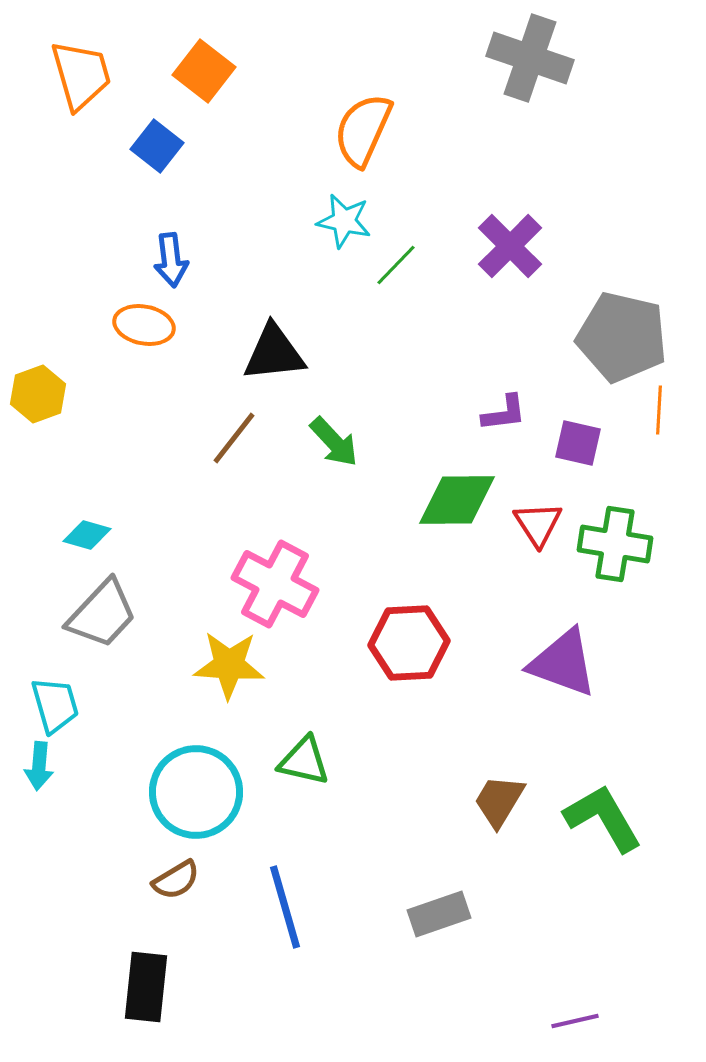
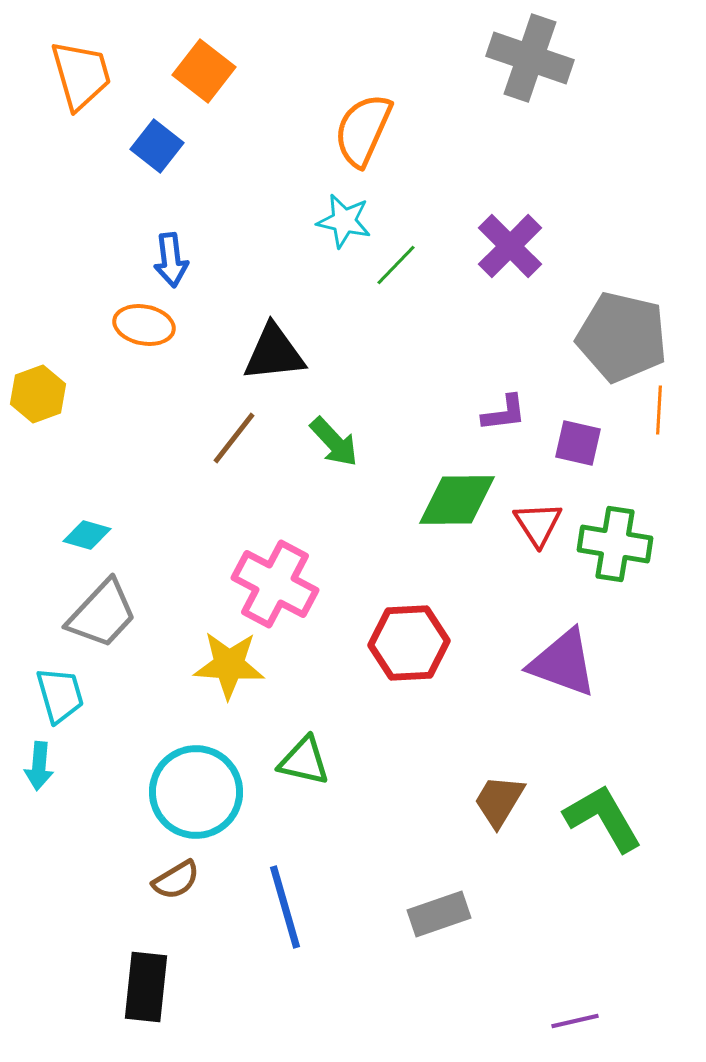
cyan trapezoid: moved 5 px right, 10 px up
